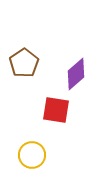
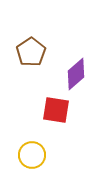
brown pentagon: moved 7 px right, 11 px up
